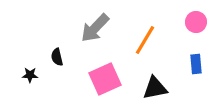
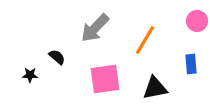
pink circle: moved 1 px right, 1 px up
black semicircle: rotated 144 degrees clockwise
blue rectangle: moved 5 px left
pink square: rotated 16 degrees clockwise
